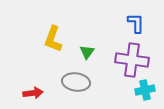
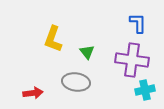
blue L-shape: moved 2 px right
green triangle: rotated 14 degrees counterclockwise
